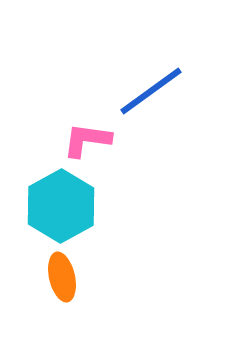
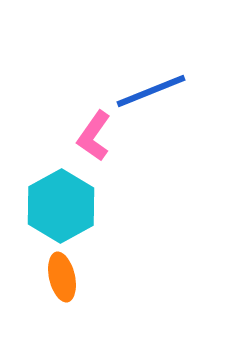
blue line: rotated 14 degrees clockwise
pink L-shape: moved 7 px right, 4 px up; rotated 63 degrees counterclockwise
